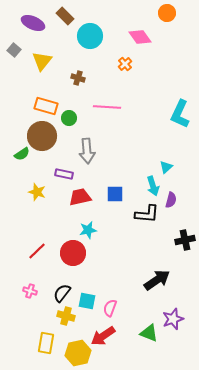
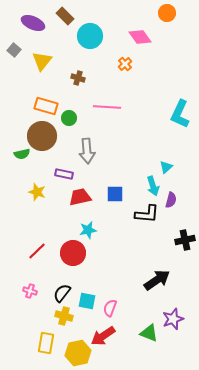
green semicircle: rotated 21 degrees clockwise
yellow cross: moved 2 px left
